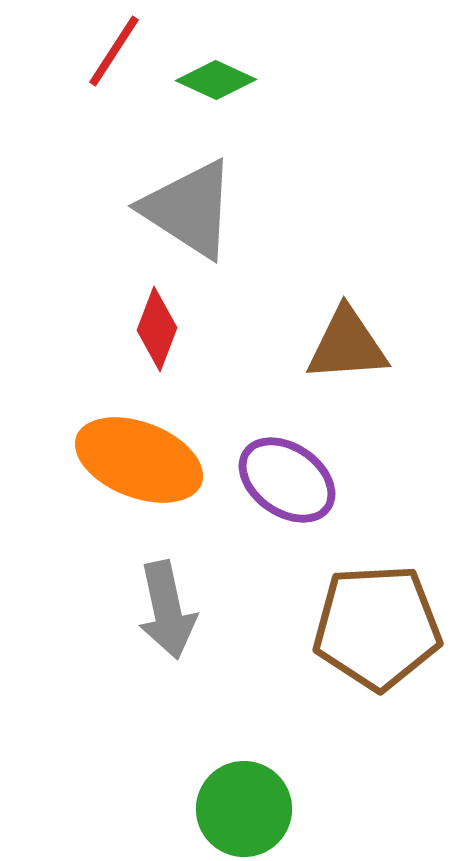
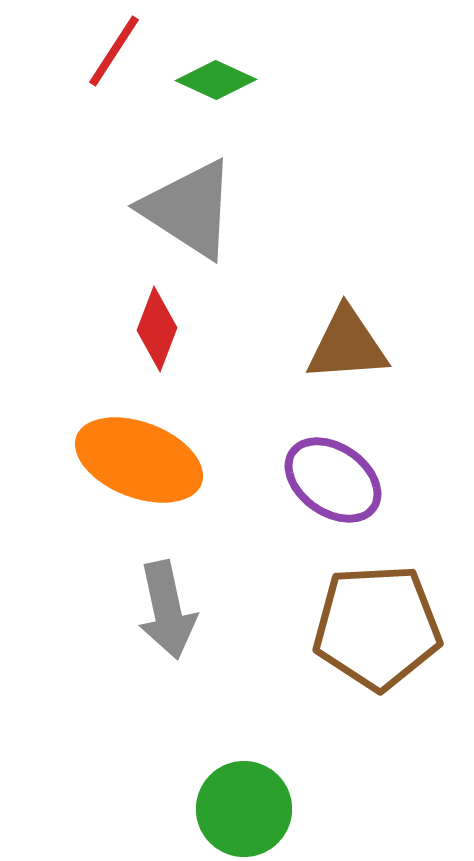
purple ellipse: moved 46 px right
